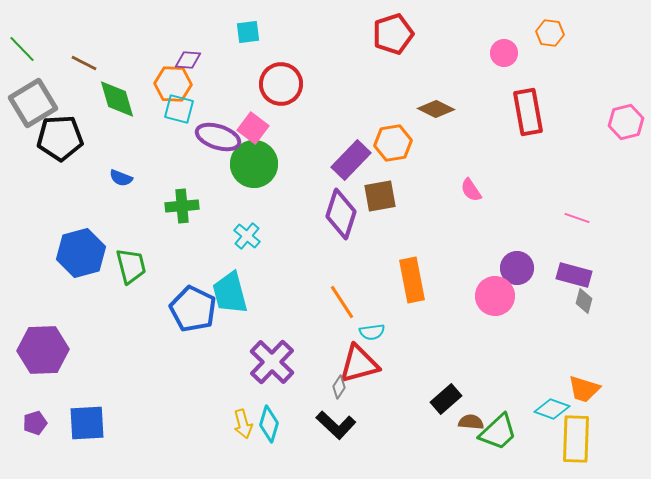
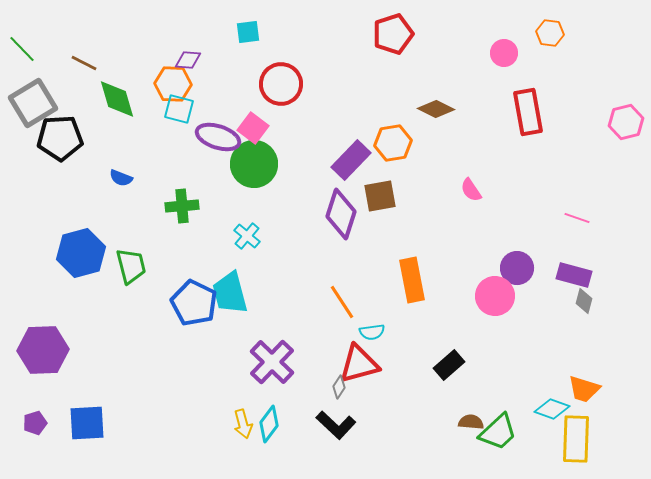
blue pentagon at (193, 309): moved 1 px right, 6 px up
black rectangle at (446, 399): moved 3 px right, 34 px up
cyan diamond at (269, 424): rotated 21 degrees clockwise
